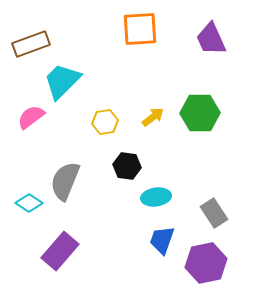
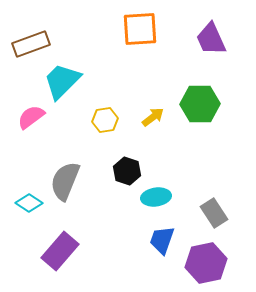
green hexagon: moved 9 px up
yellow hexagon: moved 2 px up
black hexagon: moved 5 px down; rotated 12 degrees clockwise
